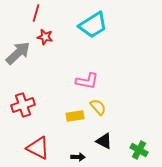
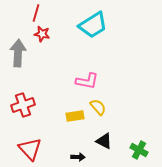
red star: moved 3 px left, 3 px up
gray arrow: rotated 44 degrees counterclockwise
red triangle: moved 8 px left, 1 px down; rotated 20 degrees clockwise
